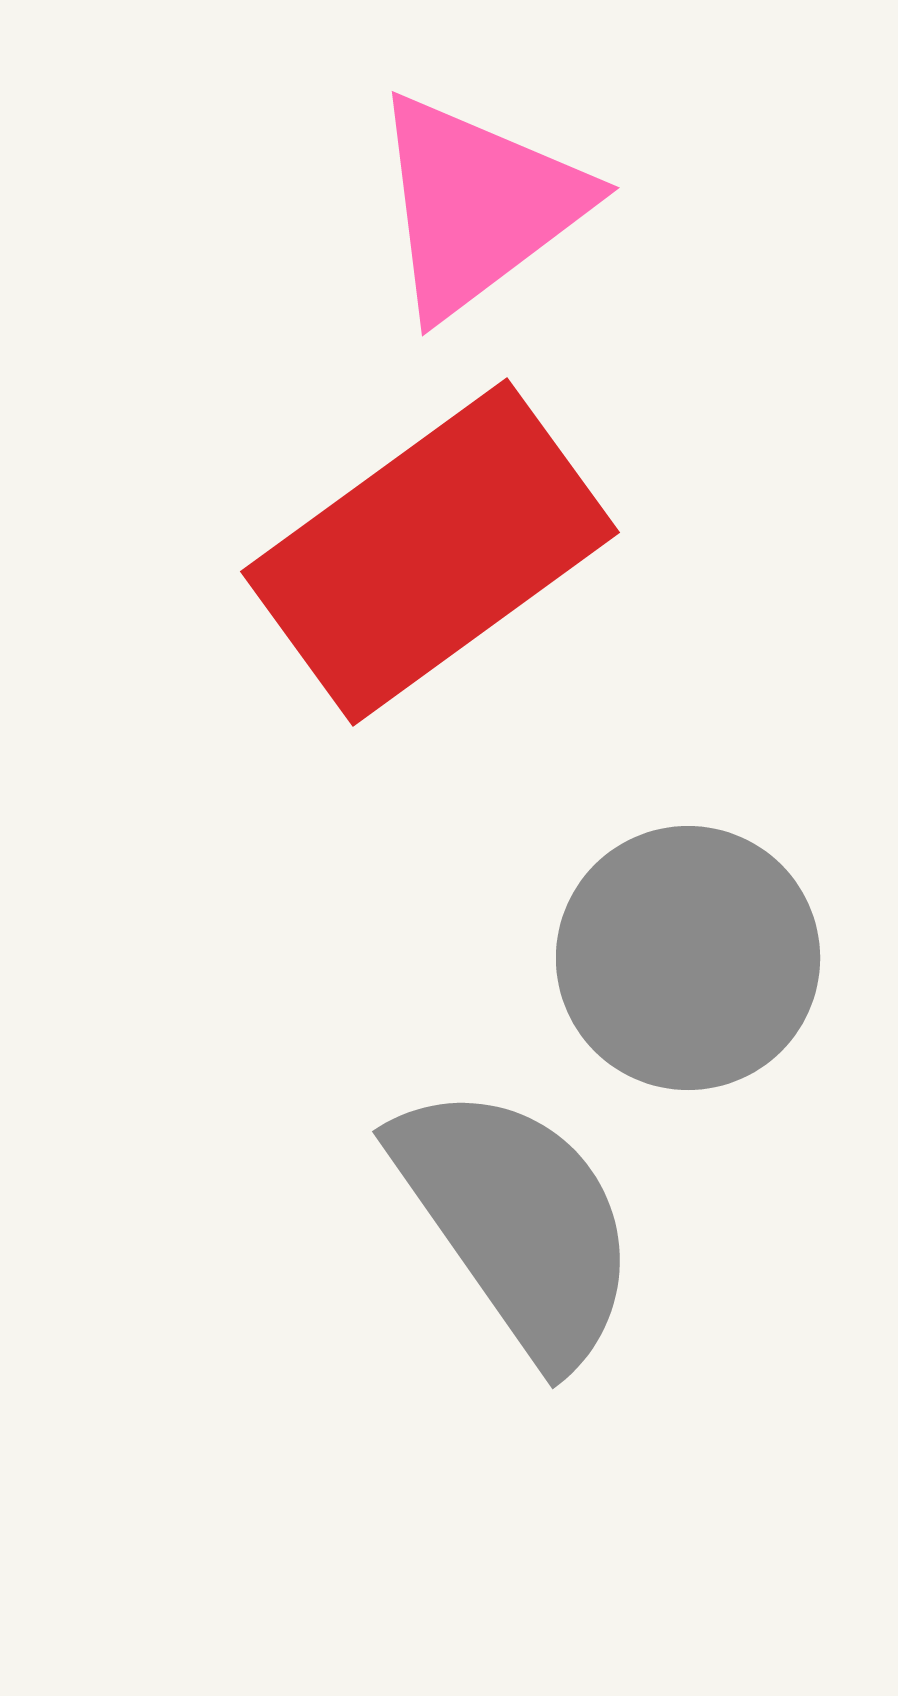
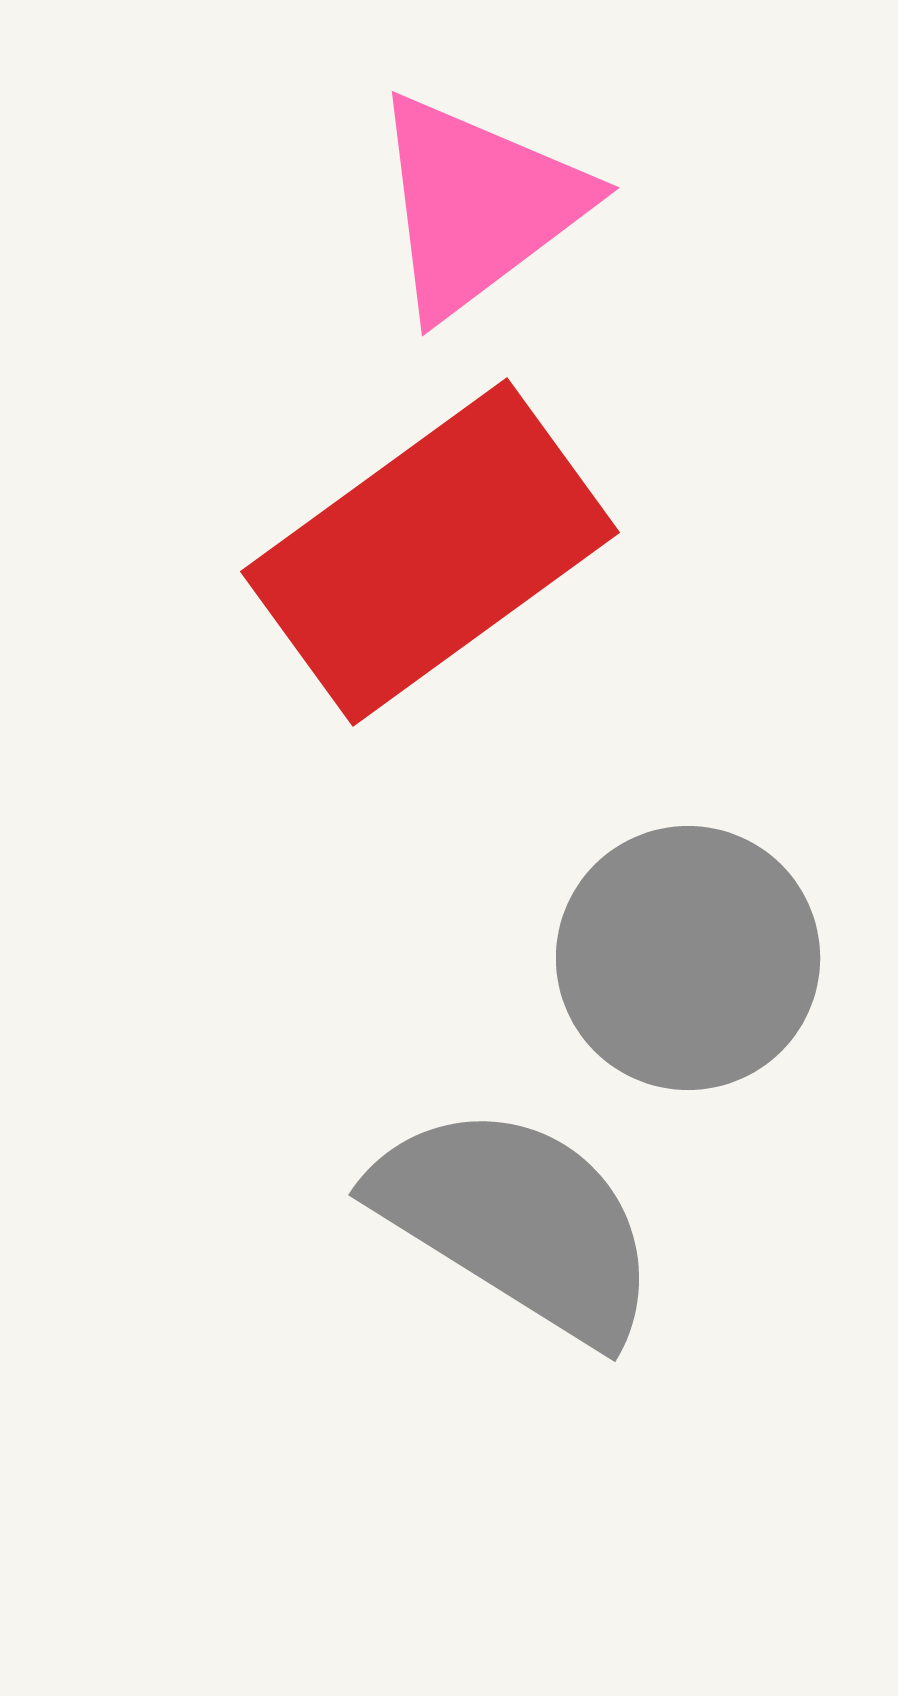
gray semicircle: rotated 23 degrees counterclockwise
